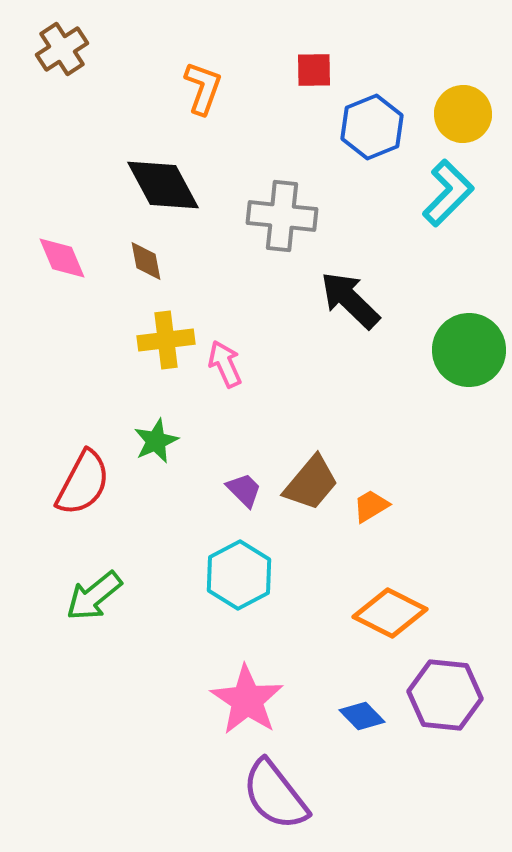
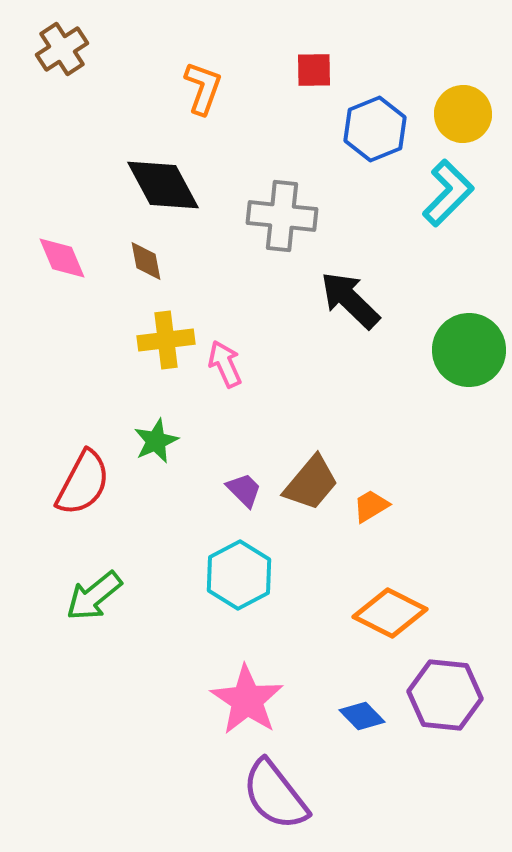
blue hexagon: moved 3 px right, 2 px down
